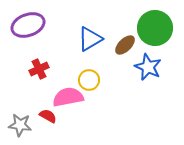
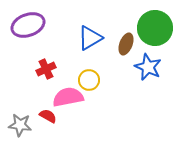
blue triangle: moved 1 px up
brown ellipse: moved 1 px right, 1 px up; rotated 25 degrees counterclockwise
red cross: moved 7 px right
